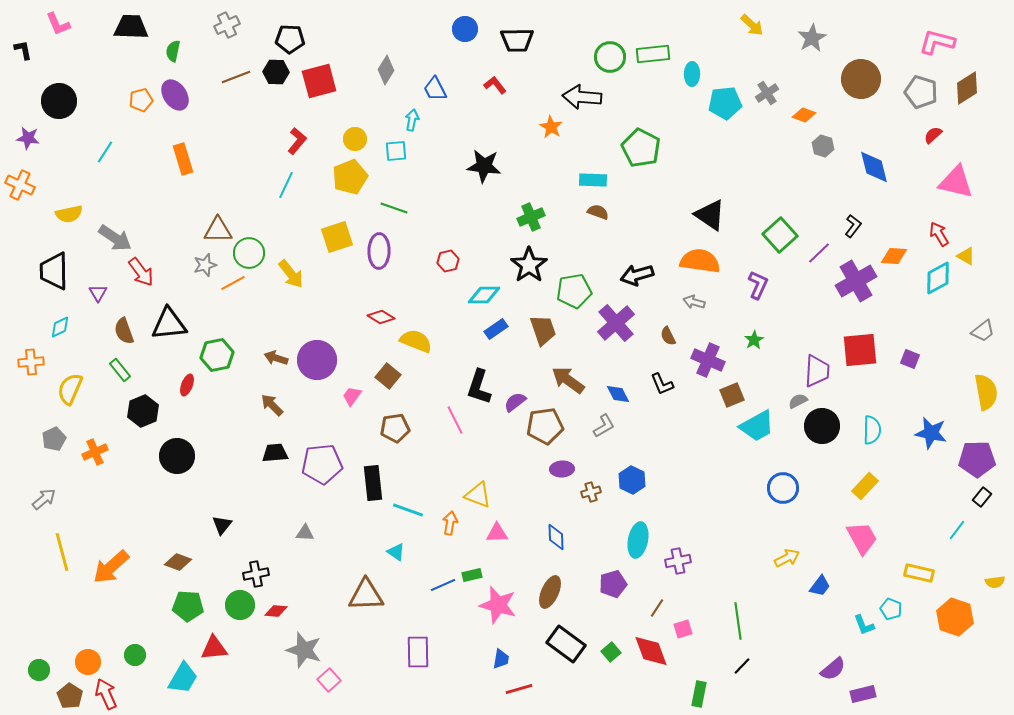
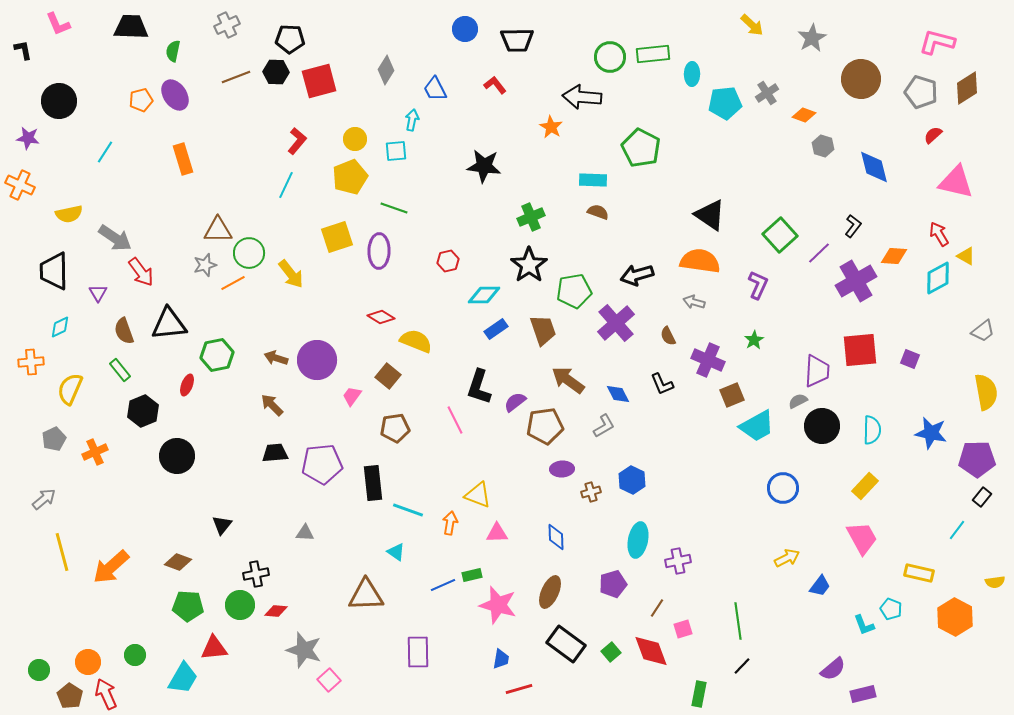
orange hexagon at (955, 617): rotated 9 degrees clockwise
